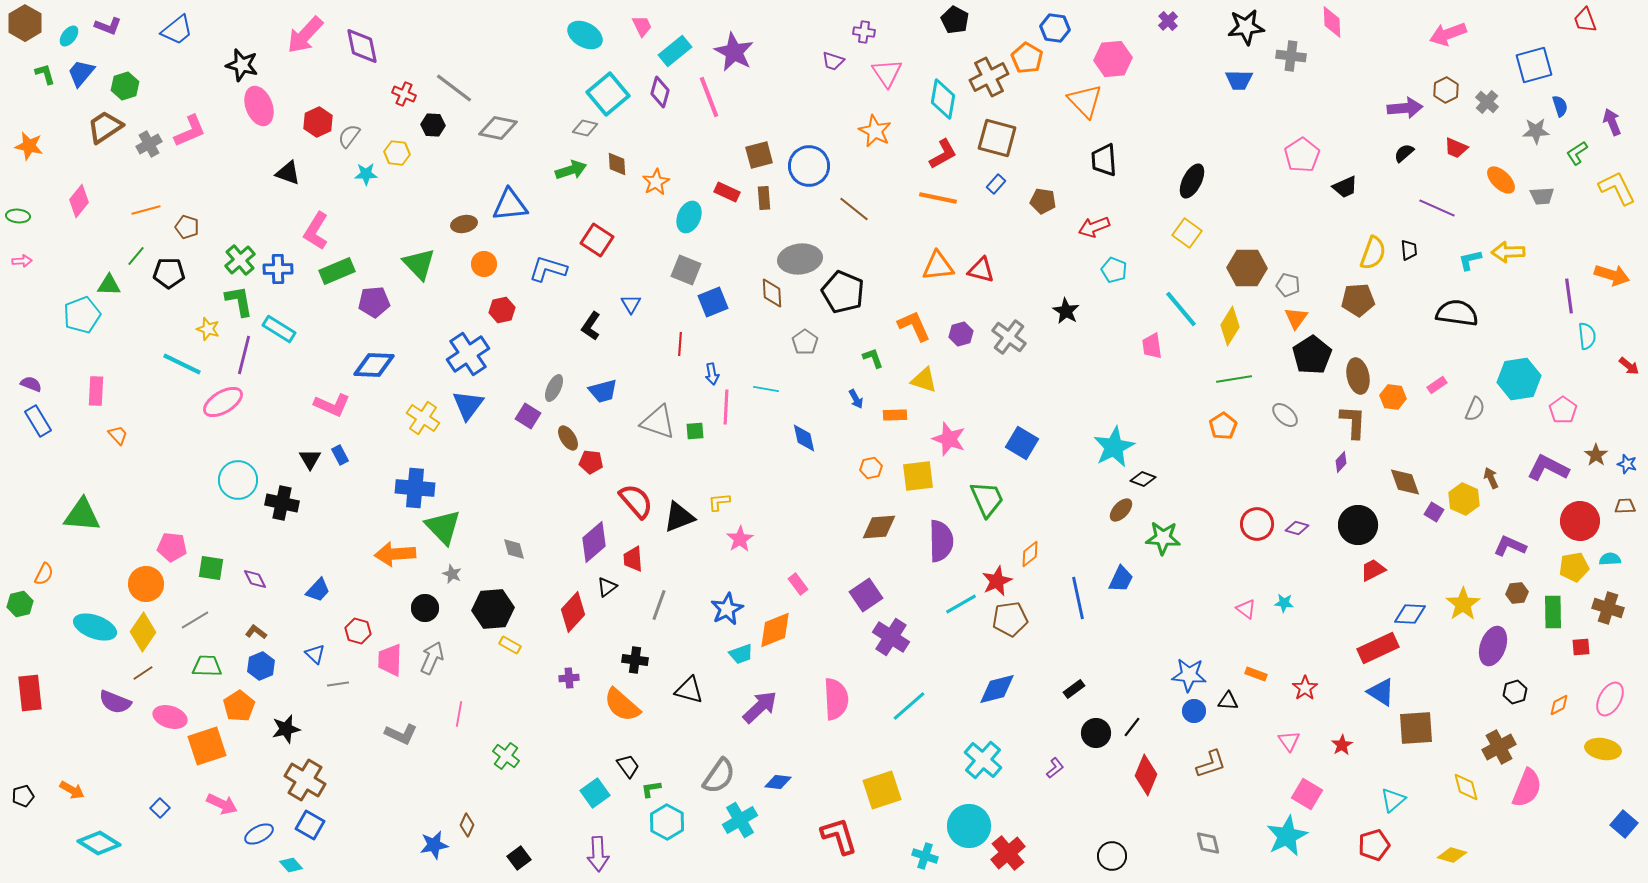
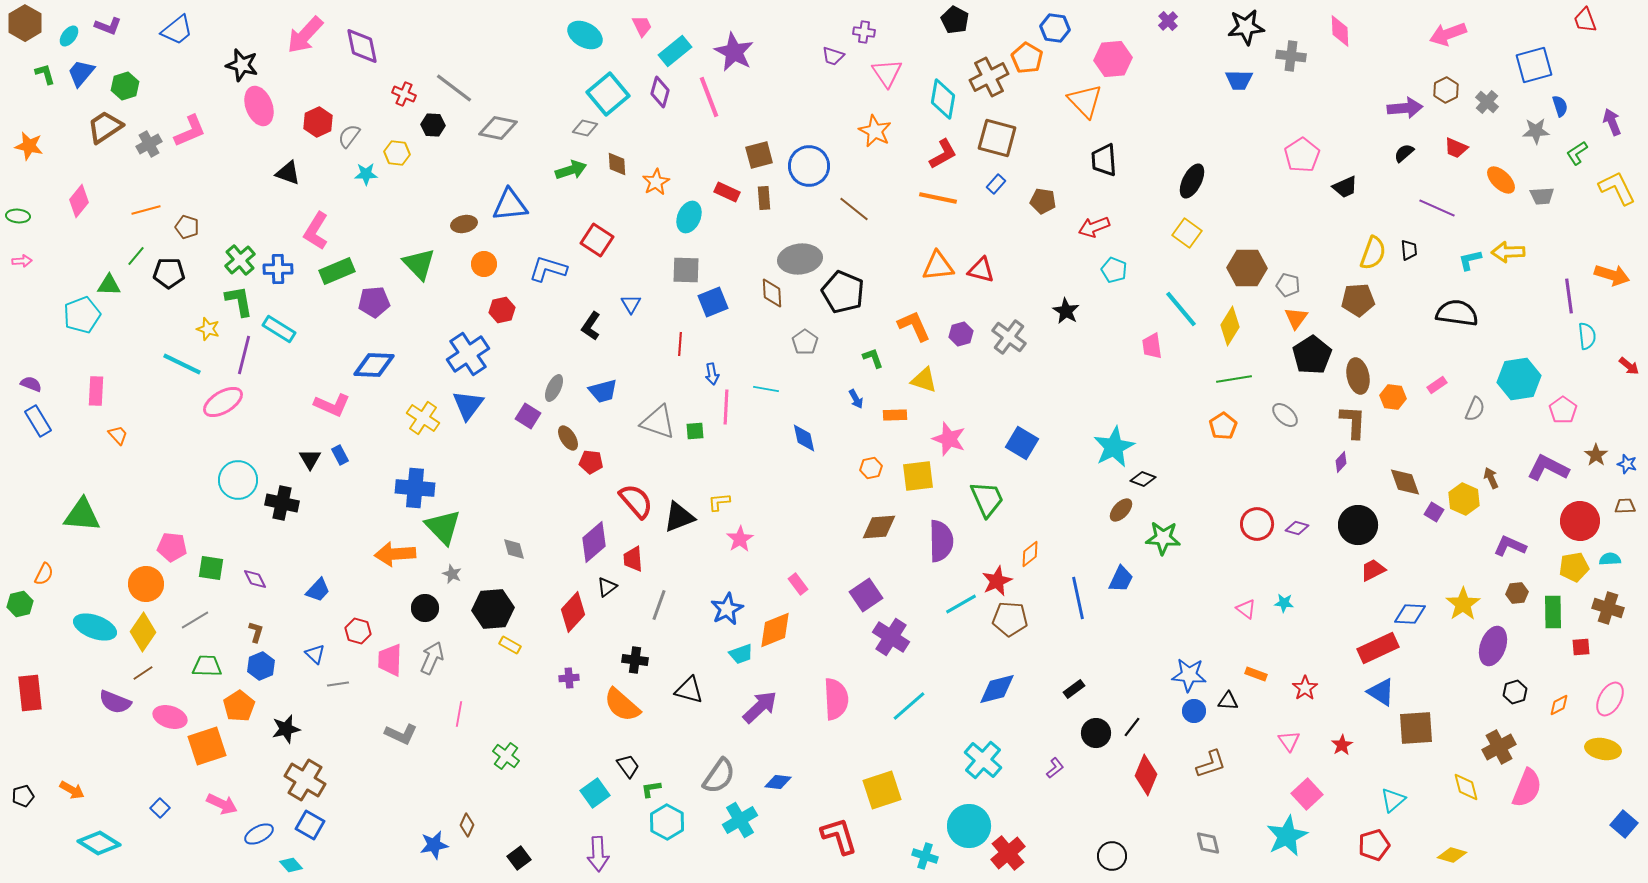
pink diamond at (1332, 22): moved 8 px right, 9 px down
purple trapezoid at (833, 61): moved 5 px up
gray square at (686, 270): rotated 20 degrees counterclockwise
brown pentagon at (1010, 619): rotated 12 degrees clockwise
brown L-shape at (256, 632): rotated 70 degrees clockwise
pink square at (1307, 794): rotated 16 degrees clockwise
